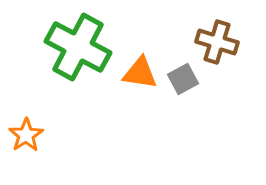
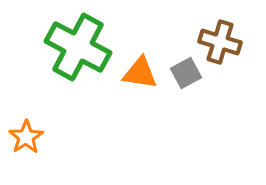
brown cross: moved 3 px right
gray square: moved 3 px right, 6 px up
orange star: moved 2 px down
